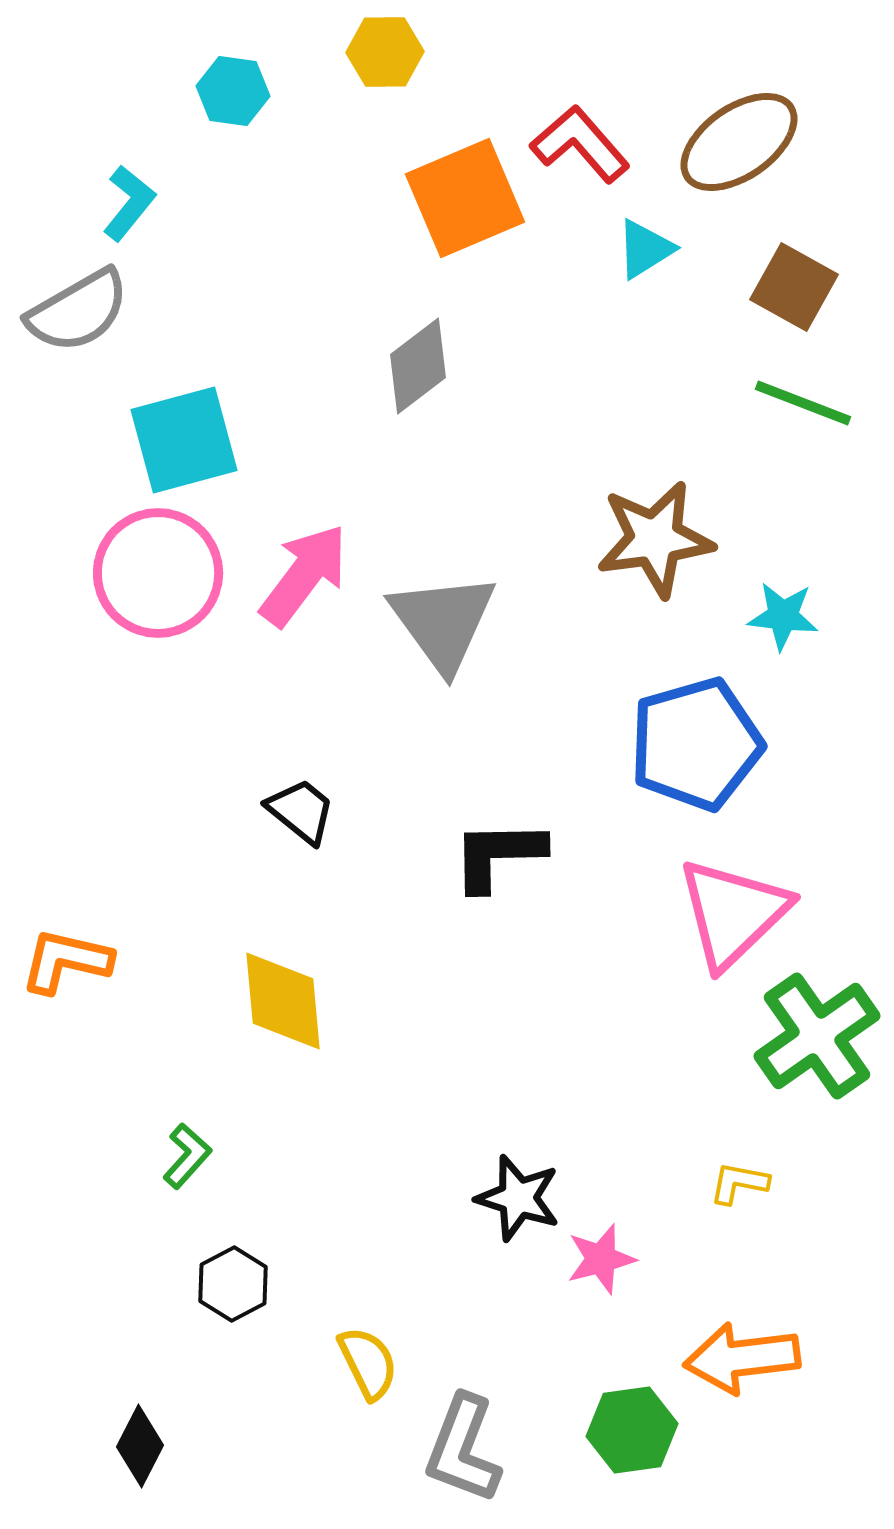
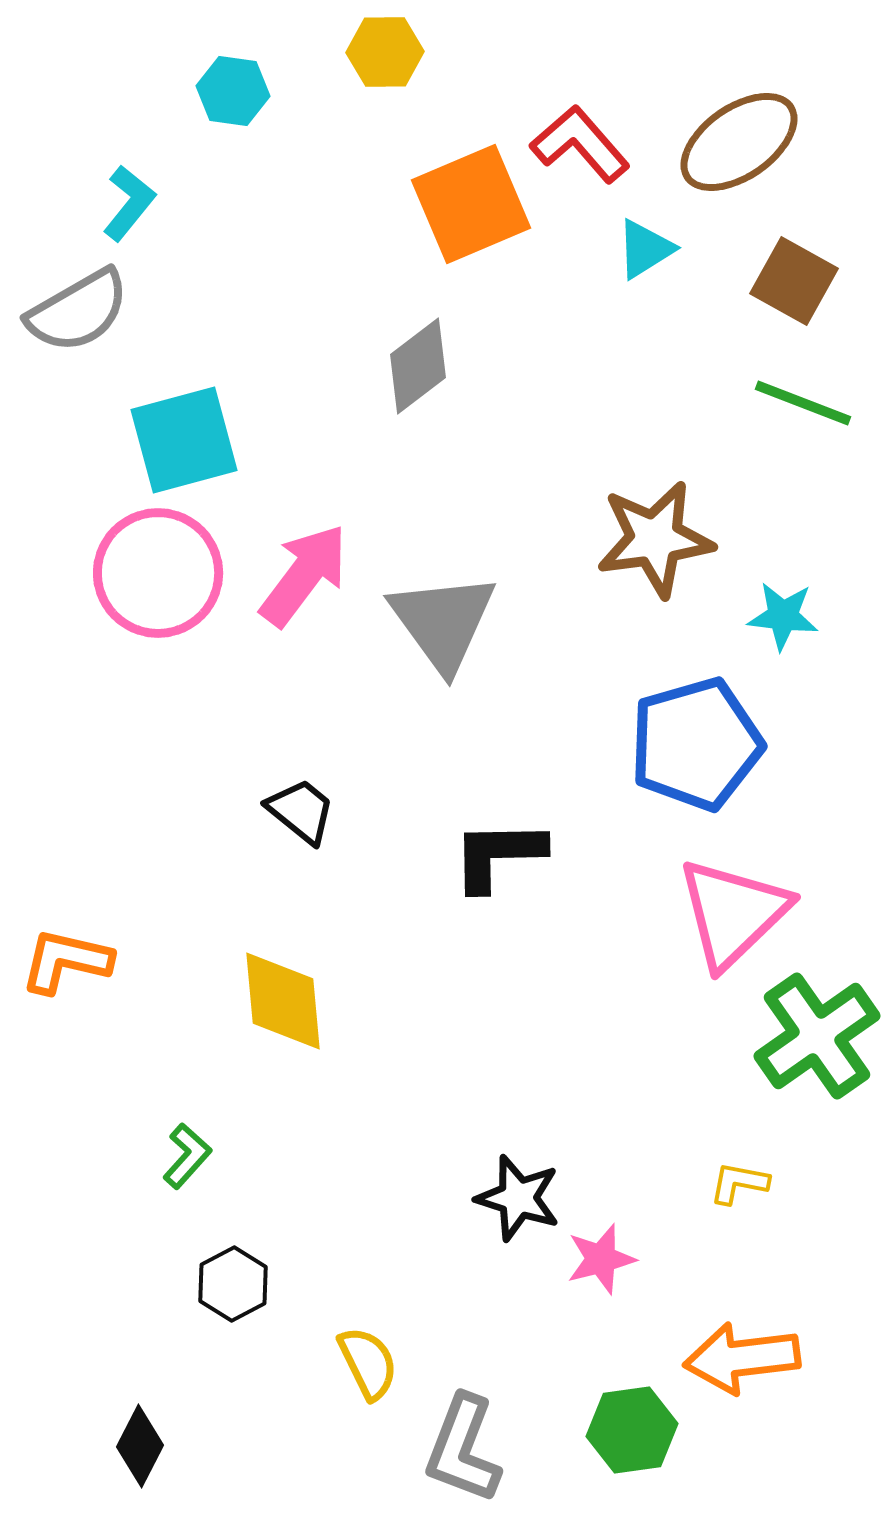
orange square: moved 6 px right, 6 px down
brown square: moved 6 px up
